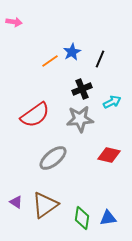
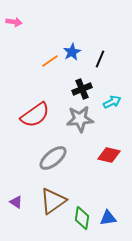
brown triangle: moved 8 px right, 4 px up
